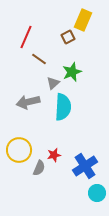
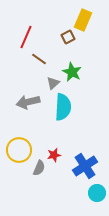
green star: rotated 24 degrees counterclockwise
